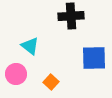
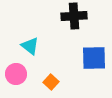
black cross: moved 3 px right
